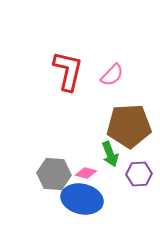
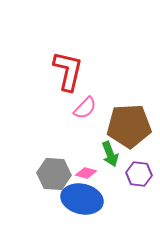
pink semicircle: moved 27 px left, 33 px down
purple hexagon: rotated 10 degrees clockwise
